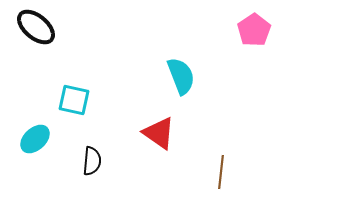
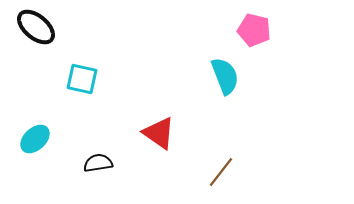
pink pentagon: rotated 24 degrees counterclockwise
cyan semicircle: moved 44 px right
cyan square: moved 8 px right, 21 px up
black semicircle: moved 6 px right, 2 px down; rotated 104 degrees counterclockwise
brown line: rotated 32 degrees clockwise
